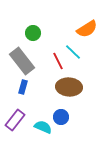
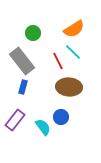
orange semicircle: moved 13 px left
cyan semicircle: rotated 30 degrees clockwise
